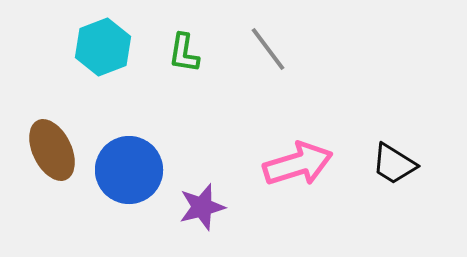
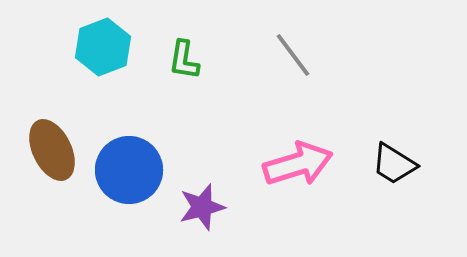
gray line: moved 25 px right, 6 px down
green L-shape: moved 7 px down
